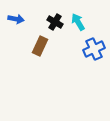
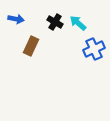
cyan arrow: moved 1 px down; rotated 18 degrees counterclockwise
brown rectangle: moved 9 px left
